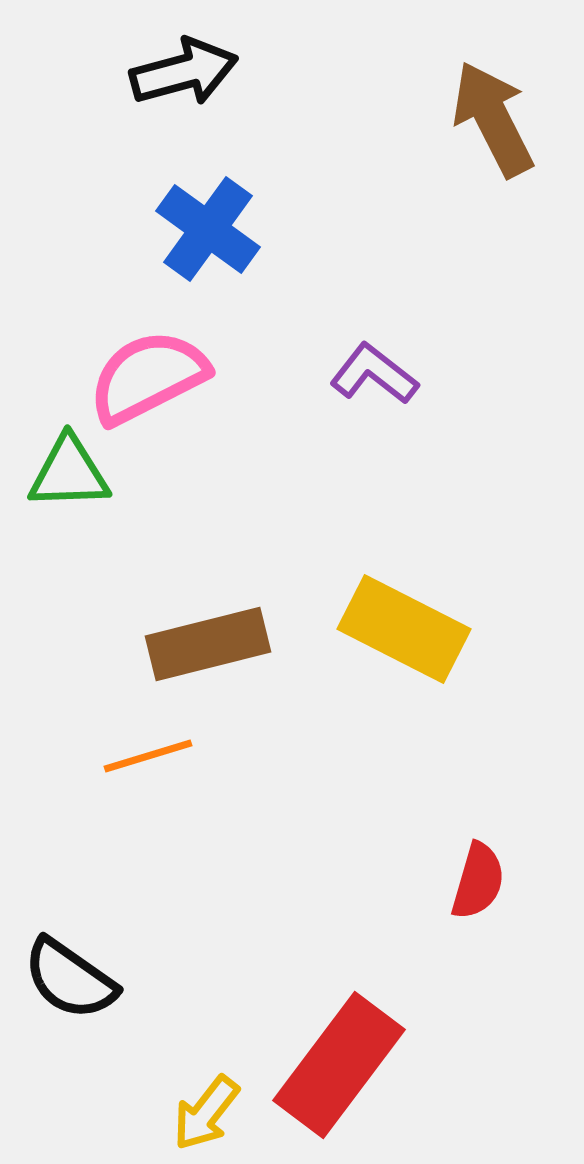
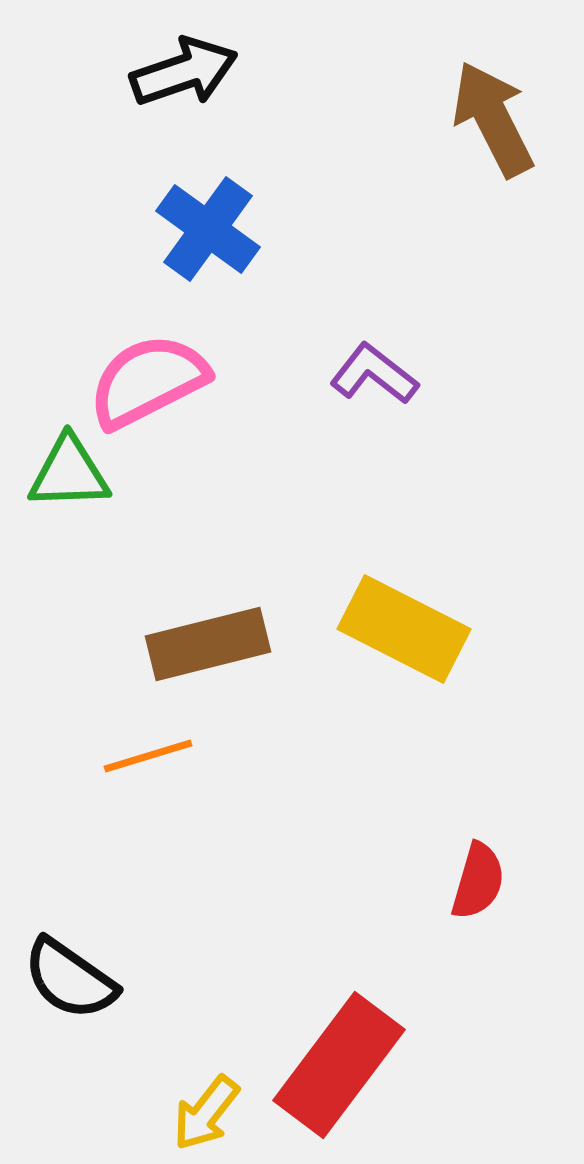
black arrow: rotated 4 degrees counterclockwise
pink semicircle: moved 4 px down
